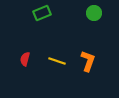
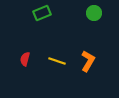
orange L-shape: rotated 10 degrees clockwise
